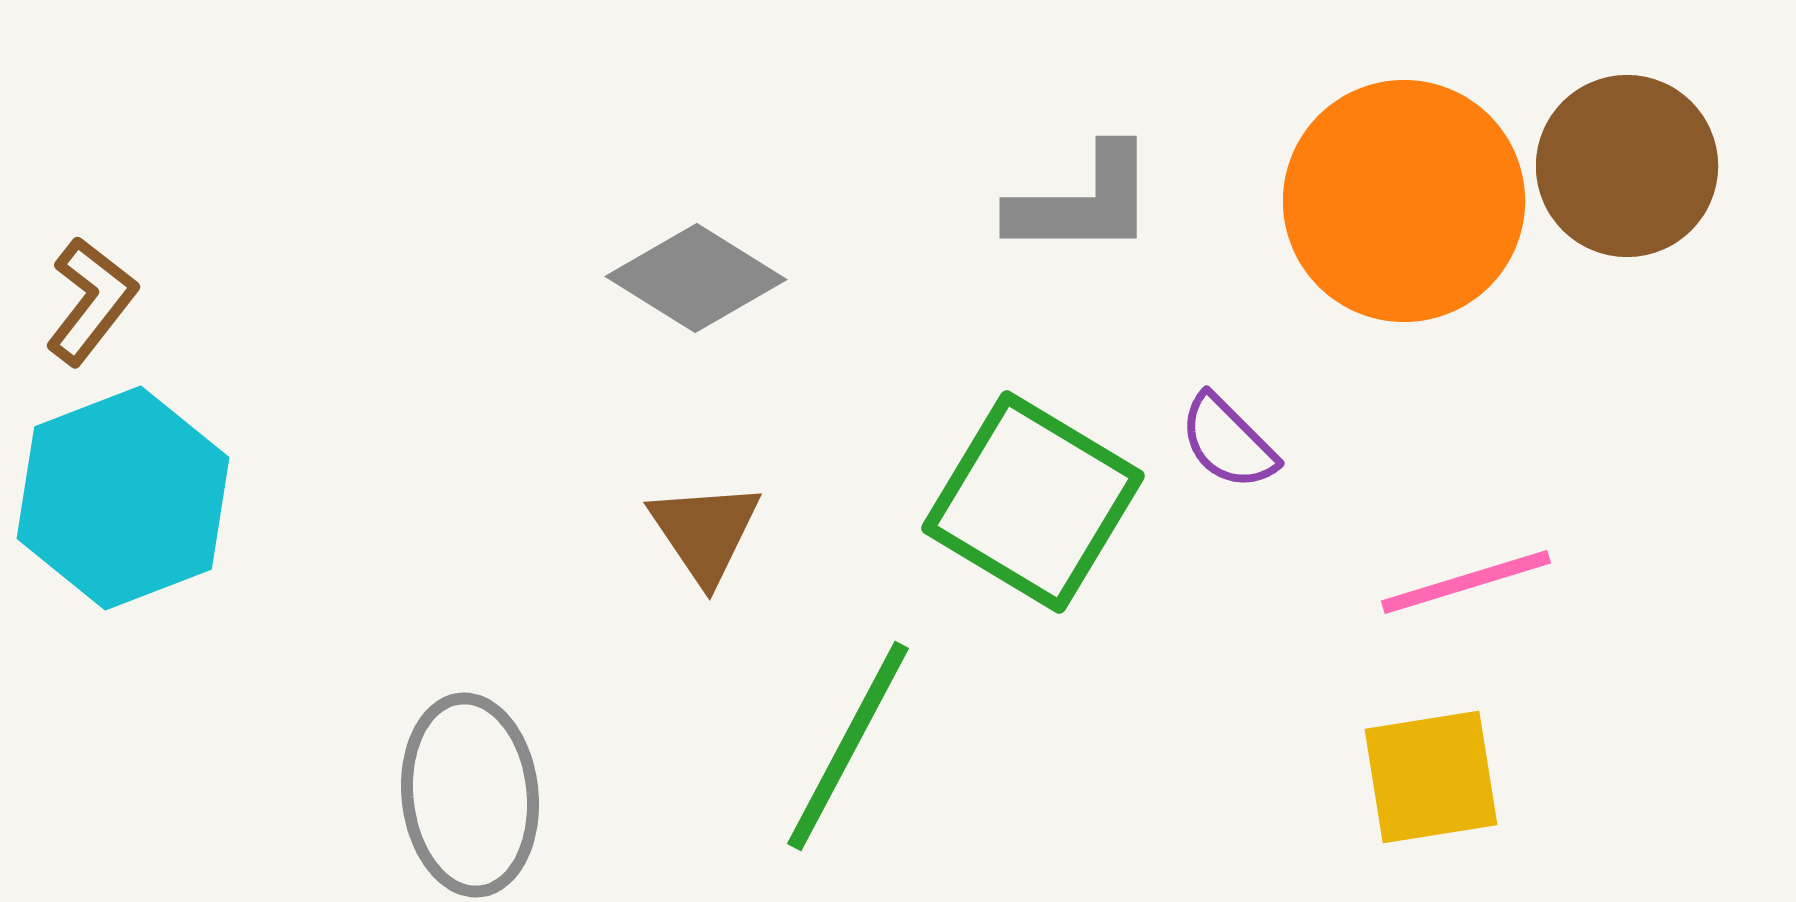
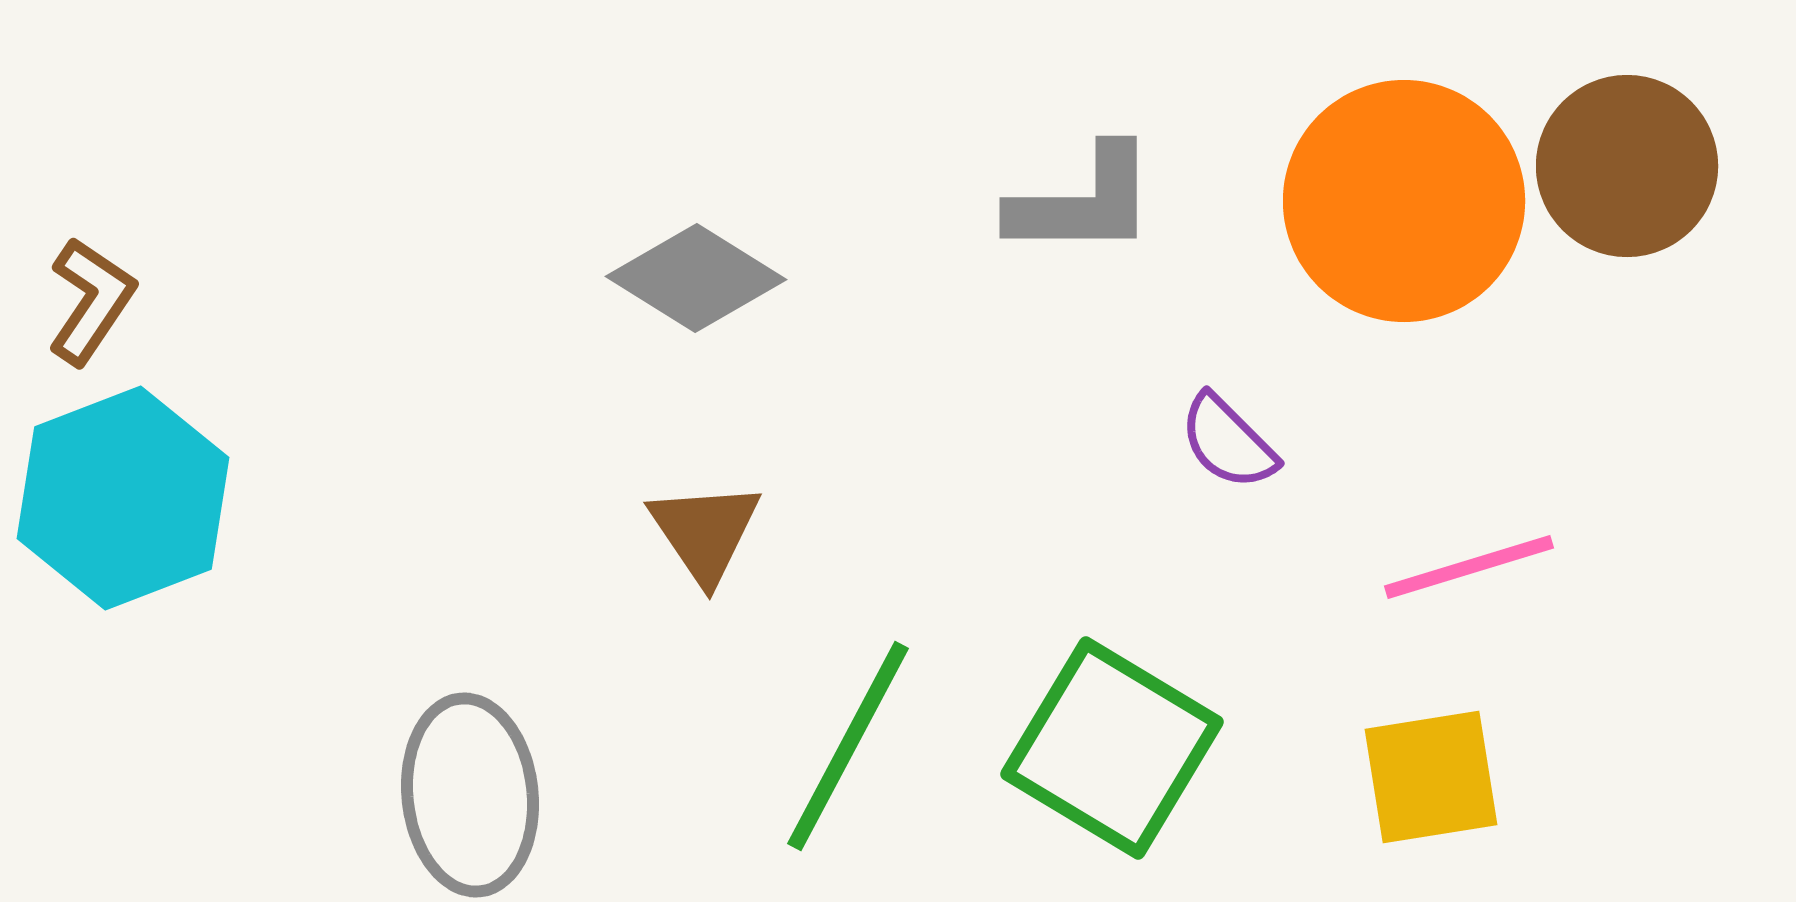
brown L-shape: rotated 4 degrees counterclockwise
green square: moved 79 px right, 246 px down
pink line: moved 3 px right, 15 px up
